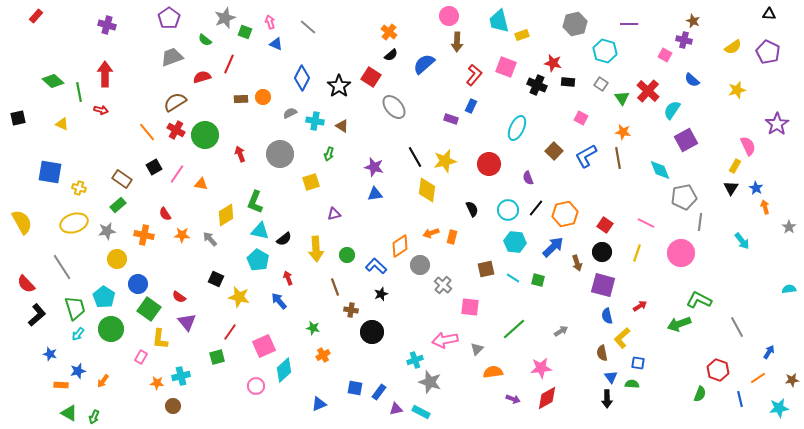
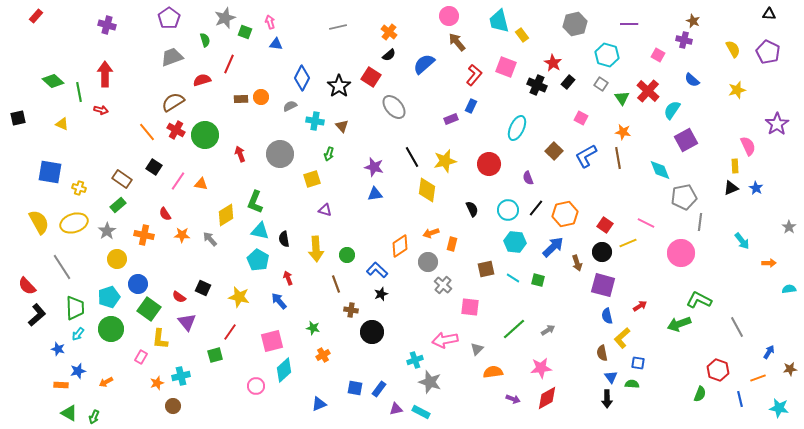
gray line at (308, 27): moved 30 px right; rotated 54 degrees counterclockwise
yellow rectangle at (522, 35): rotated 72 degrees clockwise
green semicircle at (205, 40): rotated 144 degrees counterclockwise
brown arrow at (457, 42): rotated 138 degrees clockwise
blue triangle at (276, 44): rotated 16 degrees counterclockwise
yellow semicircle at (733, 47): moved 2 px down; rotated 84 degrees counterclockwise
cyan hexagon at (605, 51): moved 2 px right, 4 px down
black semicircle at (391, 55): moved 2 px left
pink square at (665, 55): moved 7 px left
red star at (553, 63): rotated 18 degrees clockwise
red semicircle at (202, 77): moved 3 px down
black rectangle at (568, 82): rotated 56 degrees counterclockwise
orange circle at (263, 97): moved 2 px left
brown semicircle at (175, 102): moved 2 px left
gray semicircle at (290, 113): moved 7 px up
purple rectangle at (451, 119): rotated 40 degrees counterclockwise
brown triangle at (342, 126): rotated 16 degrees clockwise
black line at (415, 157): moved 3 px left
yellow rectangle at (735, 166): rotated 32 degrees counterclockwise
black square at (154, 167): rotated 28 degrees counterclockwise
pink line at (177, 174): moved 1 px right, 7 px down
yellow square at (311, 182): moved 1 px right, 3 px up
black triangle at (731, 188): rotated 35 degrees clockwise
orange arrow at (765, 207): moved 4 px right, 56 px down; rotated 104 degrees clockwise
purple triangle at (334, 214): moved 9 px left, 4 px up; rotated 32 degrees clockwise
yellow semicircle at (22, 222): moved 17 px right
gray star at (107, 231): rotated 24 degrees counterclockwise
orange rectangle at (452, 237): moved 7 px down
black semicircle at (284, 239): rotated 119 degrees clockwise
yellow line at (637, 253): moved 9 px left, 10 px up; rotated 48 degrees clockwise
gray circle at (420, 265): moved 8 px right, 3 px up
blue L-shape at (376, 266): moved 1 px right, 4 px down
black square at (216, 279): moved 13 px left, 9 px down
red semicircle at (26, 284): moved 1 px right, 2 px down
brown line at (335, 287): moved 1 px right, 3 px up
cyan pentagon at (104, 297): moved 5 px right; rotated 20 degrees clockwise
green trapezoid at (75, 308): rotated 15 degrees clockwise
gray arrow at (561, 331): moved 13 px left, 1 px up
pink square at (264, 346): moved 8 px right, 5 px up; rotated 10 degrees clockwise
blue star at (50, 354): moved 8 px right, 5 px up
green square at (217, 357): moved 2 px left, 2 px up
orange line at (758, 378): rotated 14 degrees clockwise
brown star at (792, 380): moved 2 px left, 11 px up
orange arrow at (103, 381): moved 3 px right, 1 px down; rotated 24 degrees clockwise
orange star at (157, 383): rotated 24 degrees counterclockwise
blue rectangle at (379, 392): moved 3 px up
cyan star at (779, 408): rotated 18 degrees clockwise
